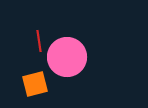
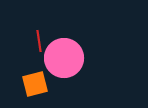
pink circle: moved 3 px left, 1 px down
